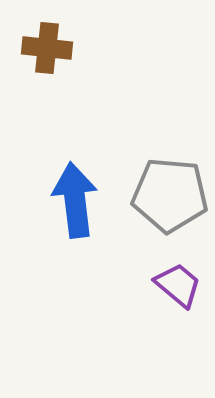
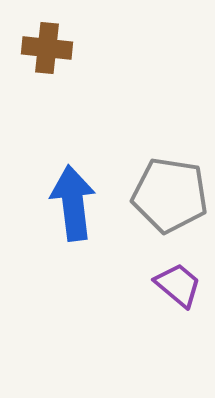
gray pentagon: rotated 4 degrees clockwise
blue arrow: moved 2 px left, 3 px down
